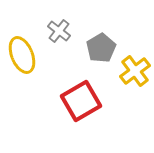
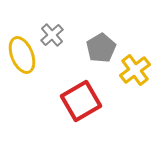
gray cross: moved 7 px left, 4 px down; rotated 10 degrees clockwise
yellow cross: moved 1 px up
